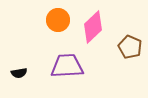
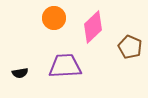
orange circle: moved 4 px left, 2 px up
purple trapezoid: moved 2 px left
black semicircle: moved 1 px right
